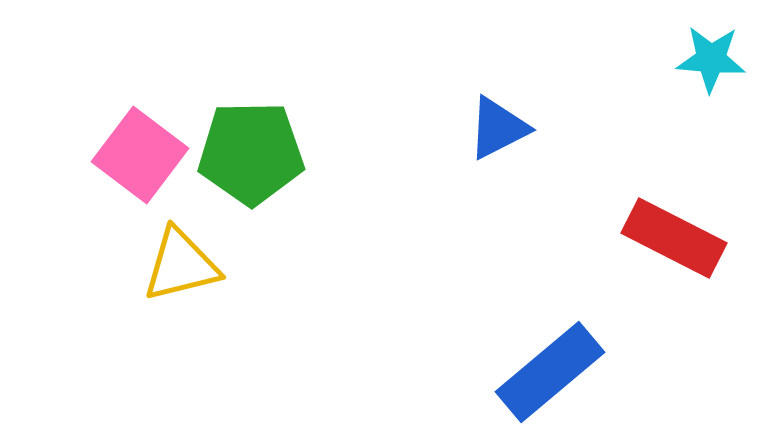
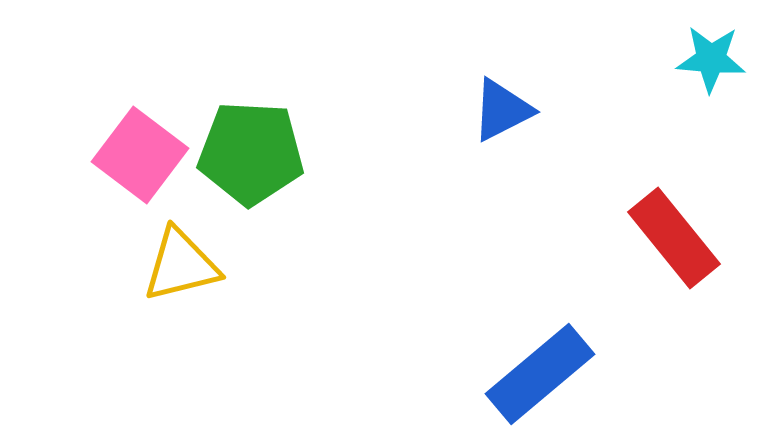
blue triangle: moved 4 px right, 18 px up
green pentagon: rotated 4 degrees clockwise
red rectangle: rotated 24 degrees clockwise
blue rectangle: moved 10 px left, 2 px down
